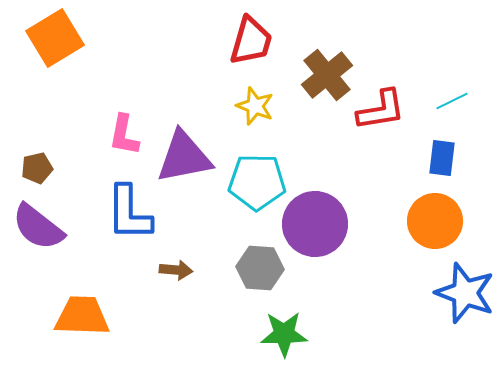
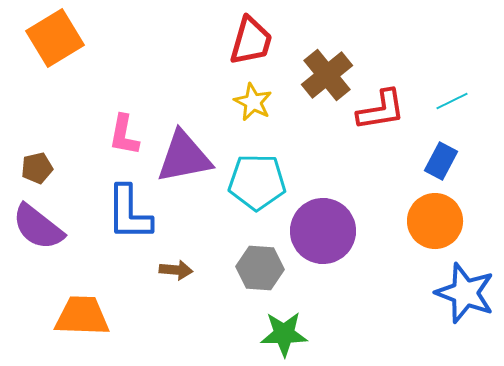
yellow star: moved 2 px left, 4 px up; rotated 6 degrees clockwise
blue rectangle: moved 1 px left, 3 px down; rotated 21 degrees clockwise
purple circle: moved 8 px right, 7 px down
